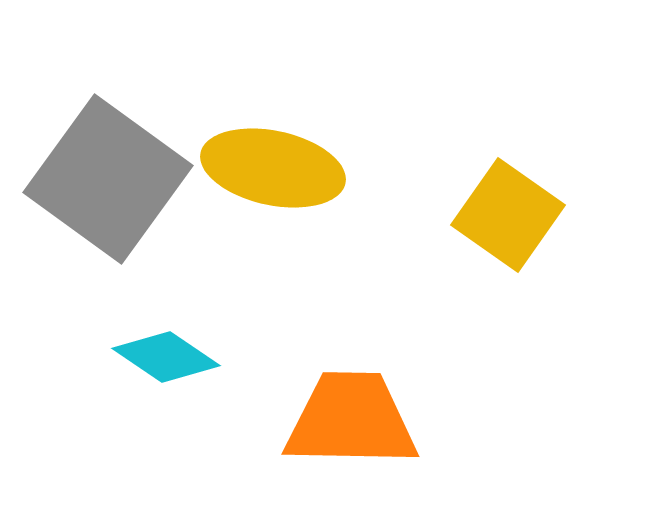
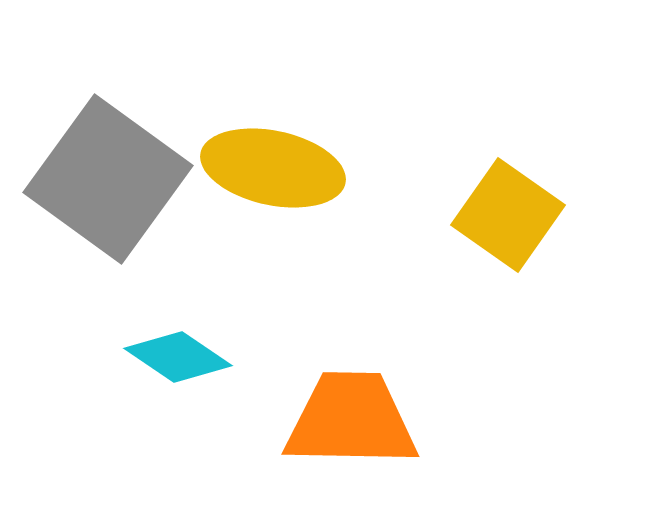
cyan diamond: moved 12 px right
